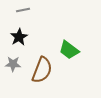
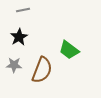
gray star: moved 1 px right, 1 px down
